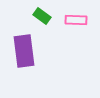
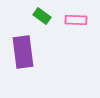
purple rectangle: moved 1 px left, 1 px down
